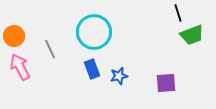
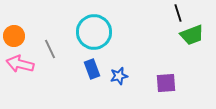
pink arrow: moved 3 px up; rotated 48 degrees counterclockwise
